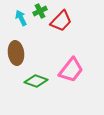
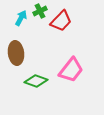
cyan arrow: rotated 56 degrees clockwise
